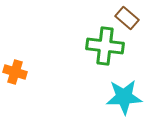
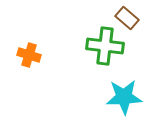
orange cross: moved 14 px right, 17 px up
